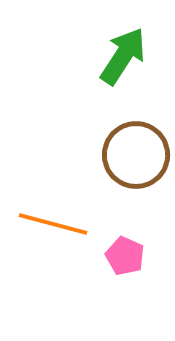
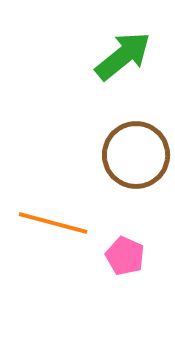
green arrow: rotated 18 degrees clockwise
orange line: moved 1 px up
